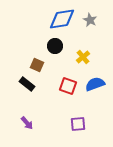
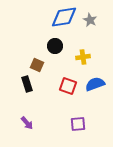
blue diamond: moved 2 px right, 2 px up
yellow cross: rotated 32 degrees clockwise
black rectangle: rotated 35 degrees clockwise
